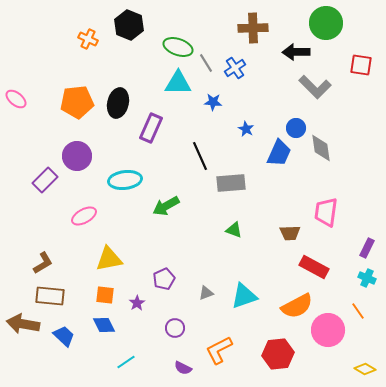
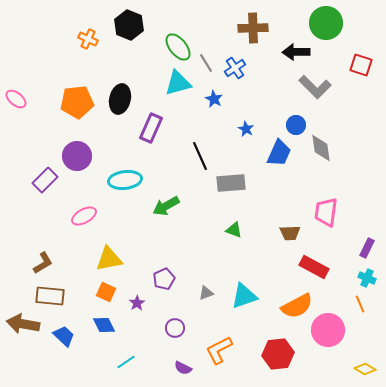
green ellipse at (178, 47): rotated 32 degrees clockwise
red square at (361, 65): rotated 10 degrees clockwise
cyan triangle at (178, 83): rotated 16 degrees counterclockwise
blue star at (213, 102): moved 1 px right, 3 px up; rotated 24 degrees clockwise
black ellipse at (118, 103): moved 2 px right, 4 px up
blue circle at (296, 128): moved 3 px up
orange square at (105, 295): moved 1 px right, 3 px up; rotated 18 degrees clockwise
orange line at (358, 311): moved 2 px right, 7 px up; rotated 12 degrees clockwise
